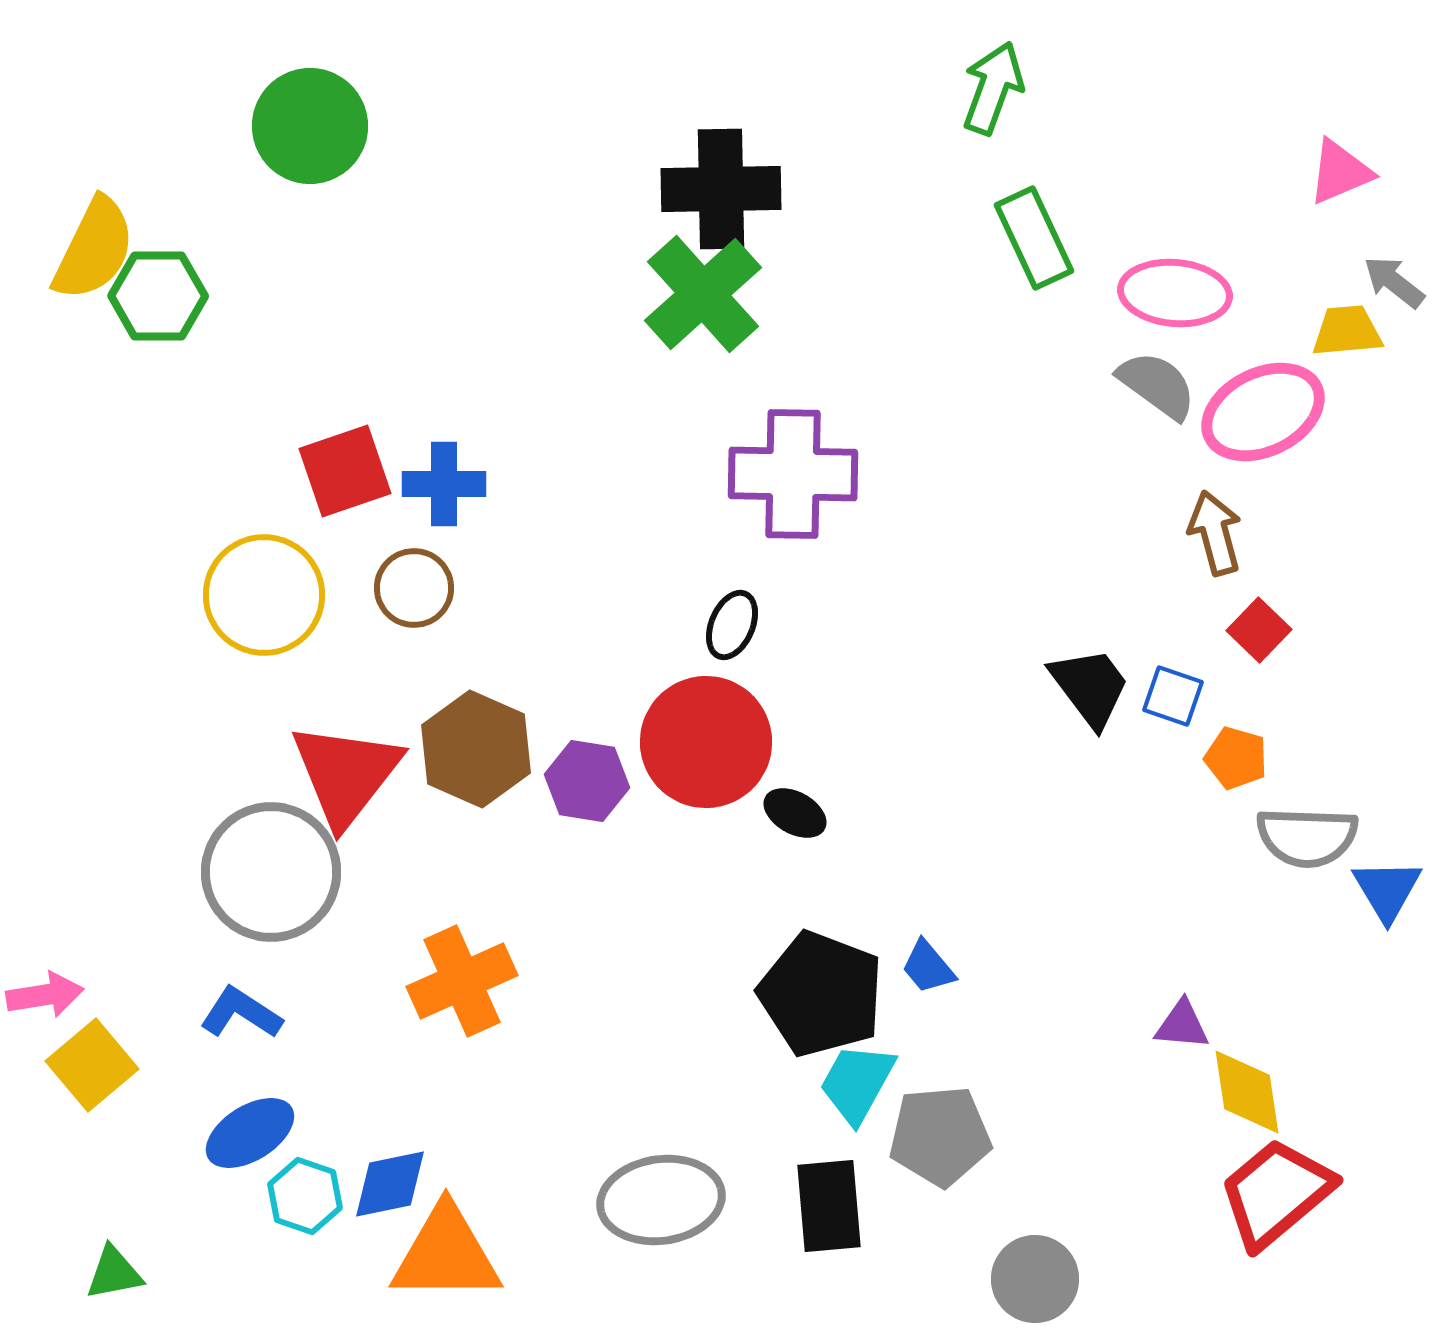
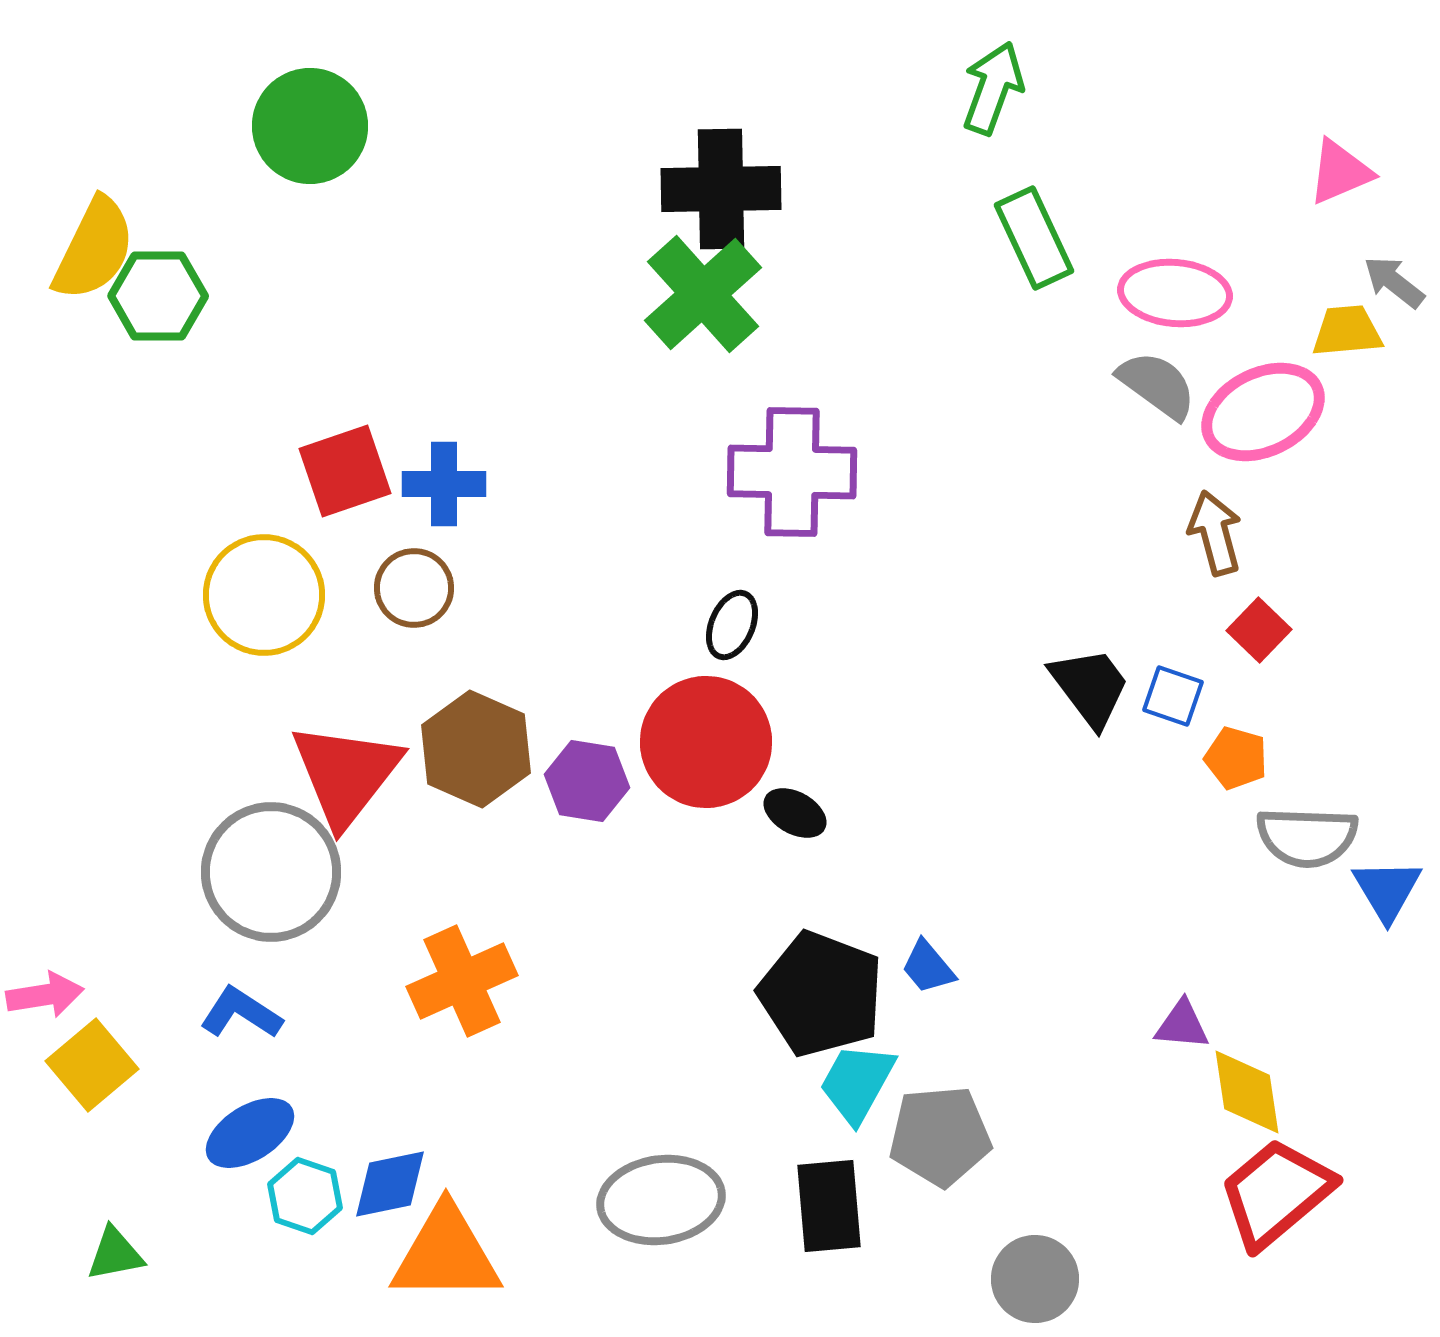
purple cross at (793, 474): moved 1 px left, 2 px up
green triangle at (114, 1273): moved 1 px right, 19 px up
